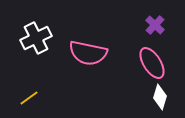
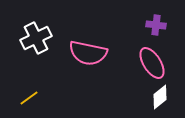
purple cross: moved 1 px right; rotated 36 degrees counterclockwise
white diamond: rotated 35 degrees clockwise
